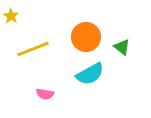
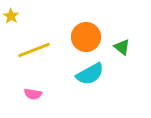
yellow line: moved 1 px right, 1 px down
pink semicircle: moved 12 px left
